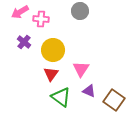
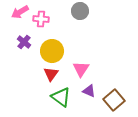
yellow circle: moved 1 px left, 1 px down
brown square: rotated 15 degrees clockwise
